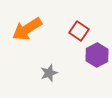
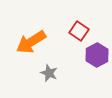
orange arrow: moved 4 px right, 13 px down
gray star: rotated 30 degrees counterclockwise
